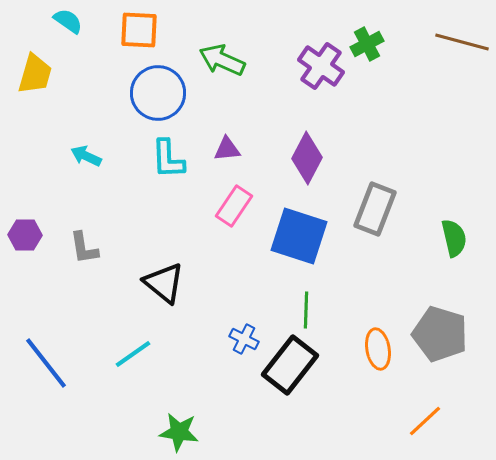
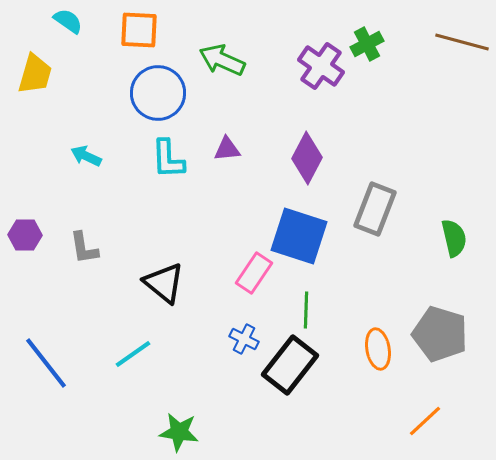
pink rectangle: moved 20 px right, 67 px down
